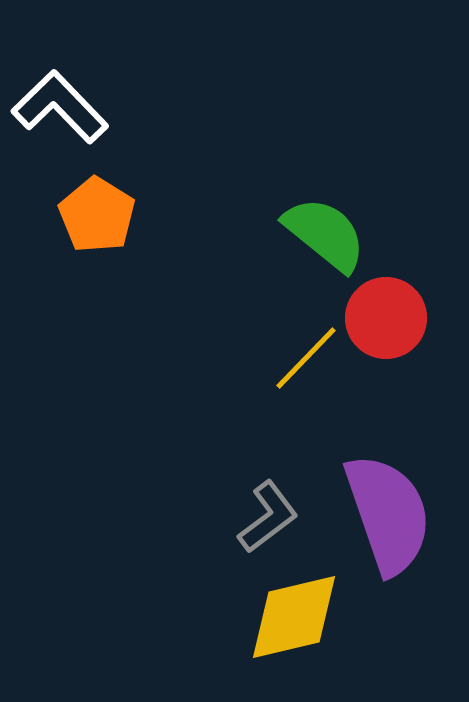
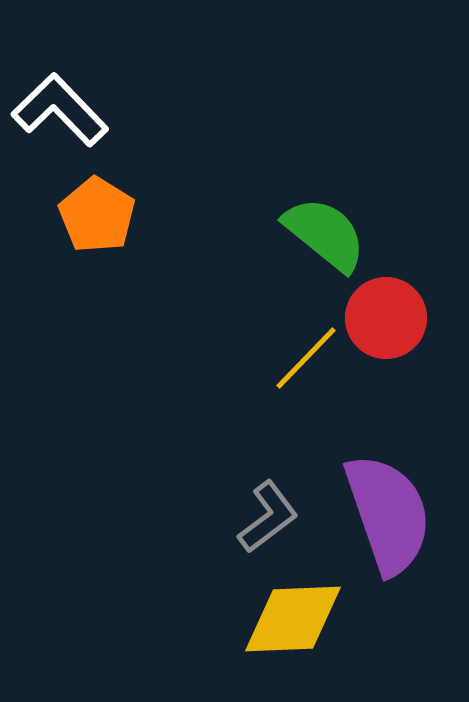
white L-shape: moved 3 px down
yellow diamond: moved 1 px left, 2 px down; rotated 11 degrees clockwise
